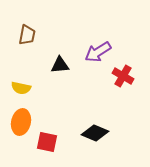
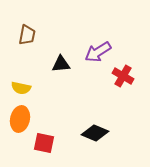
black triangle: moved 1 px right, 1 px up
orange ellipse: moved 1 px left, 3 px up
red square: moved 3 px left, 1 px down
